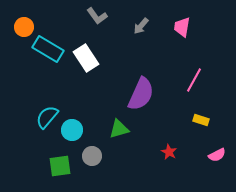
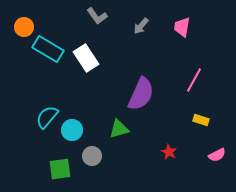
green square: moved 3 px down
